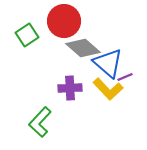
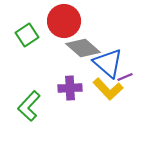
green L-shape: moved 11 px left, 16 px up
